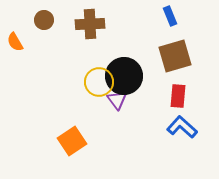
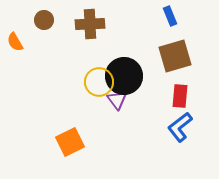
red rectangle: moved 2 px right
blue L-shape: moved 2 px left; rotated 80 degrees counterclockwise
orange square: moved 2 px left, 1 px down; rotated 8 degrees clockwise
